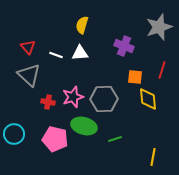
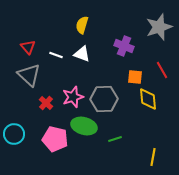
white triangle: moved 2 px right, 1 px down; rotated 24 degrees clockwise
red line: rotated 48 degrees counterclockwise
red cross: moved 2 px left, 1 px down; rotated 32 degrees clockwise
